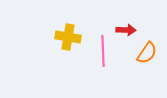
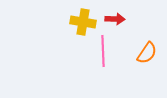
red arrow: moved 11 px left, 11 px up
yellow cross: moved 15 px right, 15 px up
